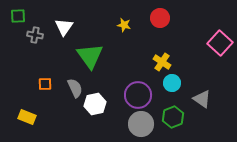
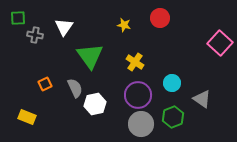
green square: moved 2 px down
yellow cross: moved 27 px left
orange square: rotated 24 degrees counterclockwise
